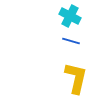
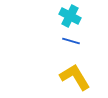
yellow L-shape: moved 1 px left, 1 px up; rotated 44 degrees counterclockwise
